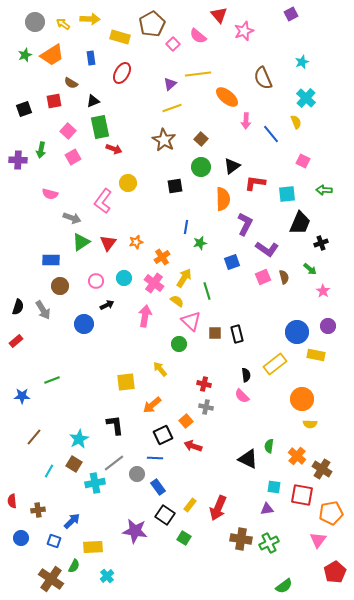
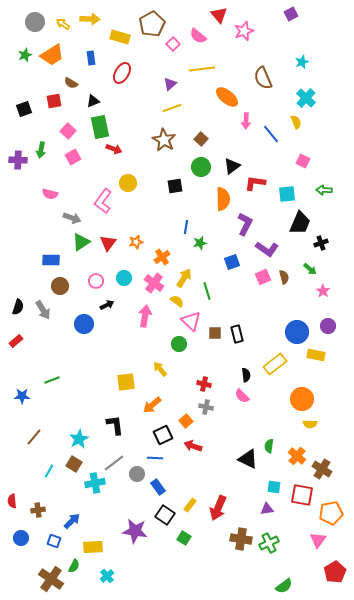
yellow line at (198, 74): moved 4 px right, 5 px up
